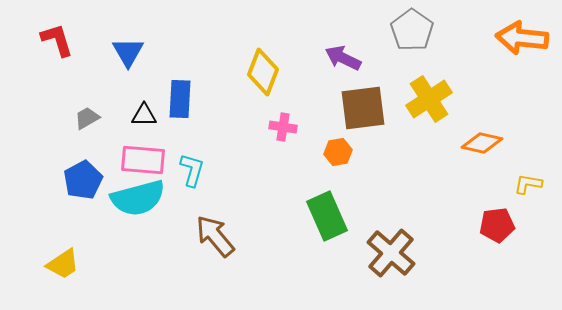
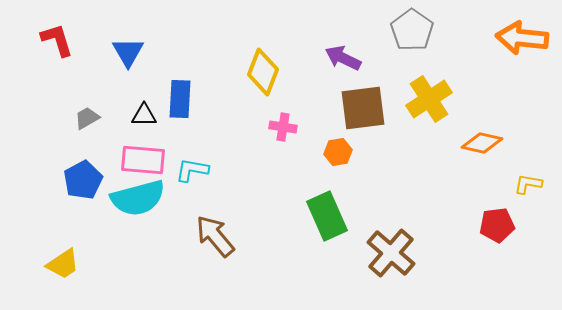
cyan L-shape: rotated 96 degrees counterclockwise
